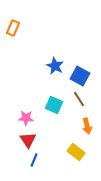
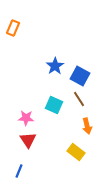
blue star: rotated 12 degrees clockwise
blue line: moved 15 px left, 11 px down
